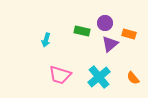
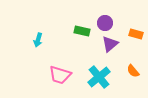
orange rectangle: moved 7 px right
cyan arrow: moved 8 px left
orange semicircle: moved 7 px up
